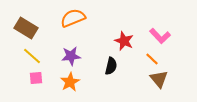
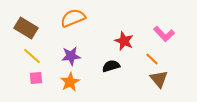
pink L-shape: moved 4 px right, 2 px up
black semicircle: rotated 120 degrees counterclockwise
